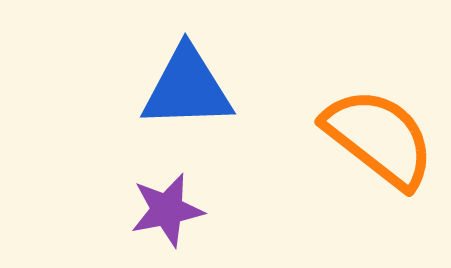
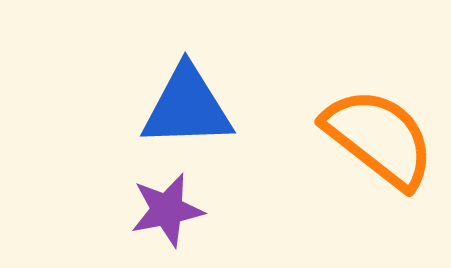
blue triangle: moved 19 px down
